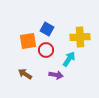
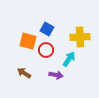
orange square: rotated 24 degrees clockwise
brown arrow: moved 1 px left, 1 px up
